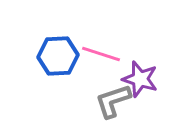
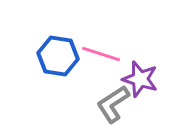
blue hexagon: rotated 12 degrees clockwise
gray L-shape: moved 3 px down; rotated 15 degrees counterclockwise
